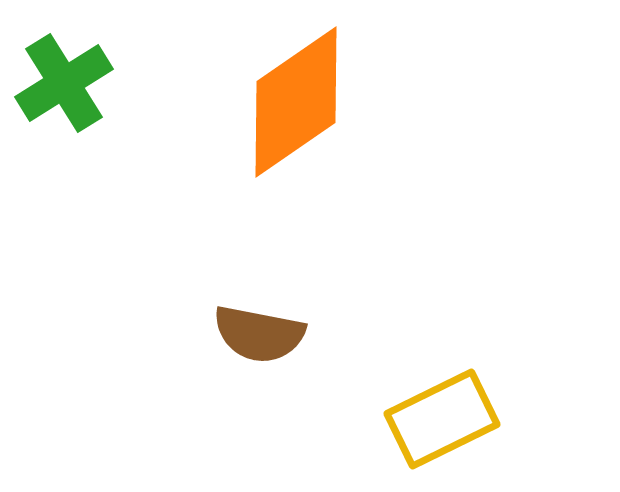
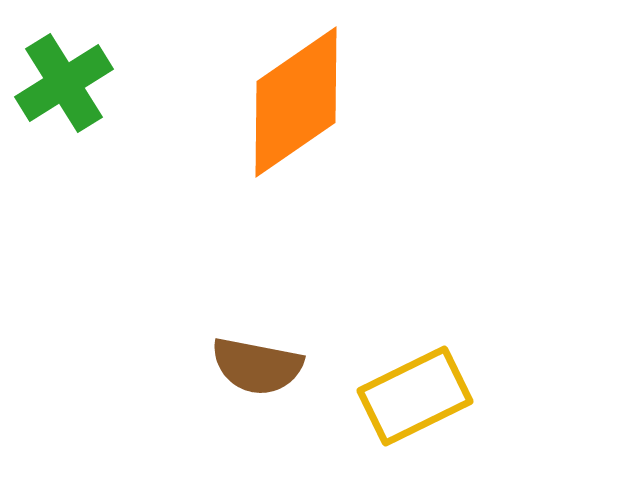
brown semicircle: moved 2 px left, 32 px down
yellow rectangle: moved 27 px left, 23 px up
